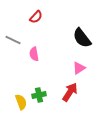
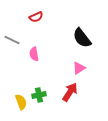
red semicircle: rotated 24 degrees clockwise
gray line: moved 1 px left
